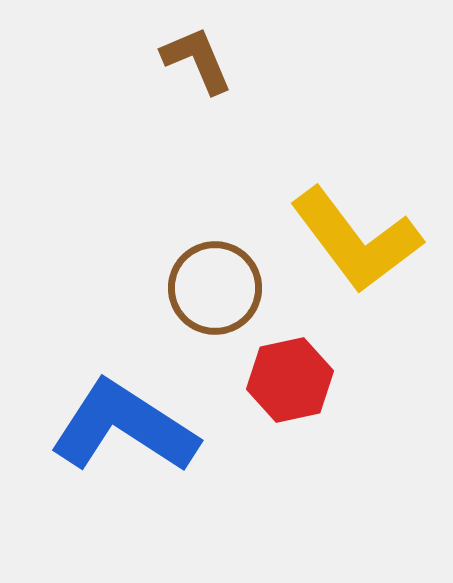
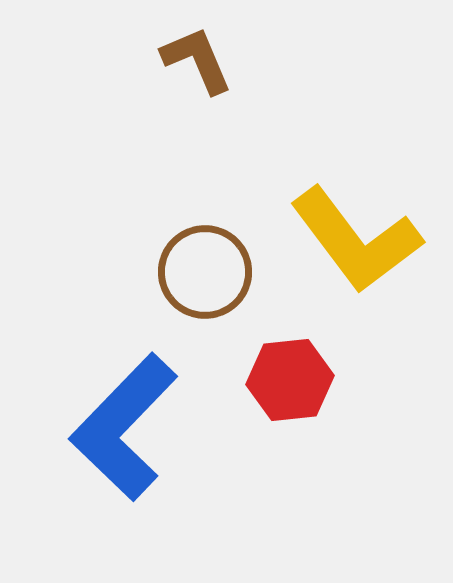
brown circle: moved 10 px left, 16 px up
red hexagon: rotated 6 degrees clockwise
blue L-shape: rotated 79 degrees counterclockwise
